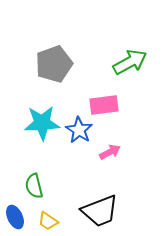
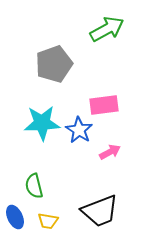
green arrow: moved 23 px left, 33 px up
yellow trapezoid: rotated 25 degrees counterclockwise
